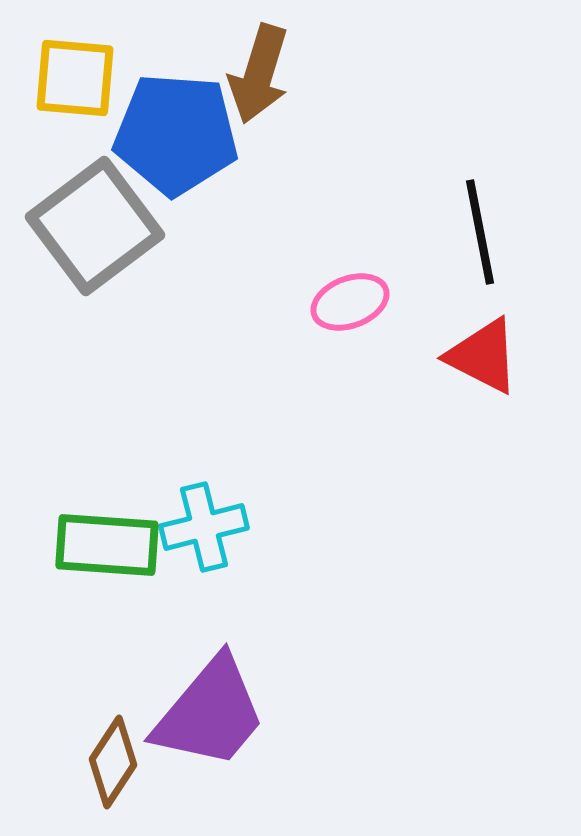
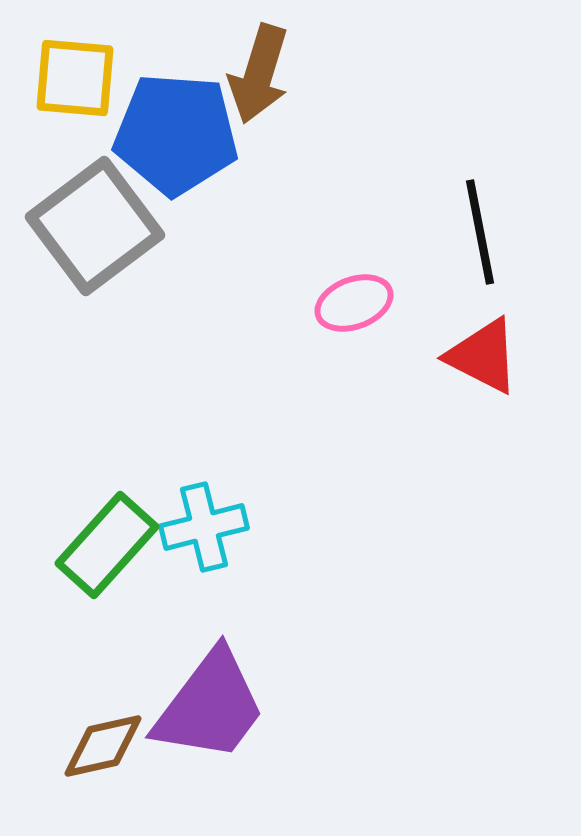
pink ellipse: moved 4 px right, 1 px down
green rectangle: rotated 52 degrees counterclockwise
purple trapezoid: moved 7 px up; rotated 3 degrees counterclockwise
brown diamond: moved 10 px left, 16 px up; rotated 44 degrees clockwise
